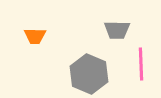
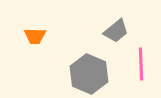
gray trapezoid: moved 1 px left, 1 px down; rotated 40 degrees counterclockwise
